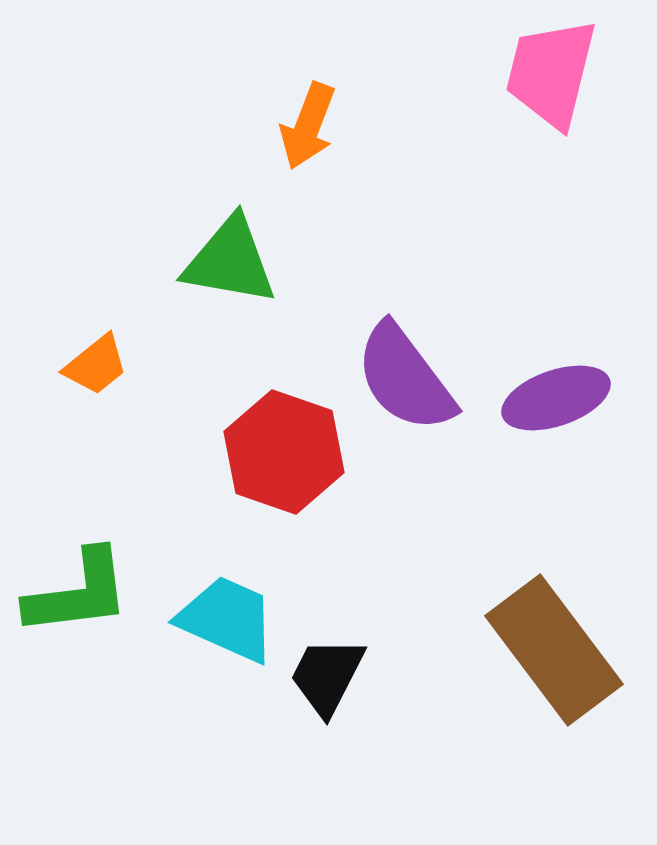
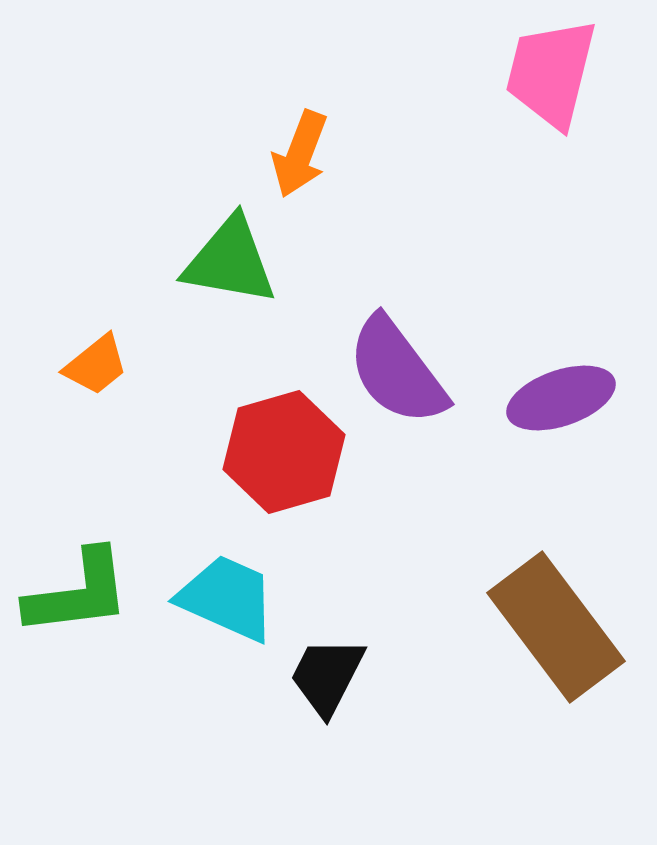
orange arrow: moved 8 px left, 28 px down
purple semicircle: moved 8 px left, 7 px up
purple ellipse: moved 5 px right
red hexagon: rotated 25 degrees clockwise
cyan trapezoid: moved 21 px up
brown rectangle: moved 2 px right, 23 px up
